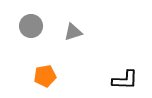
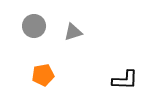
gray circle: moved 3 px right
orange pentagon: moved 2 px left, 1 px up
